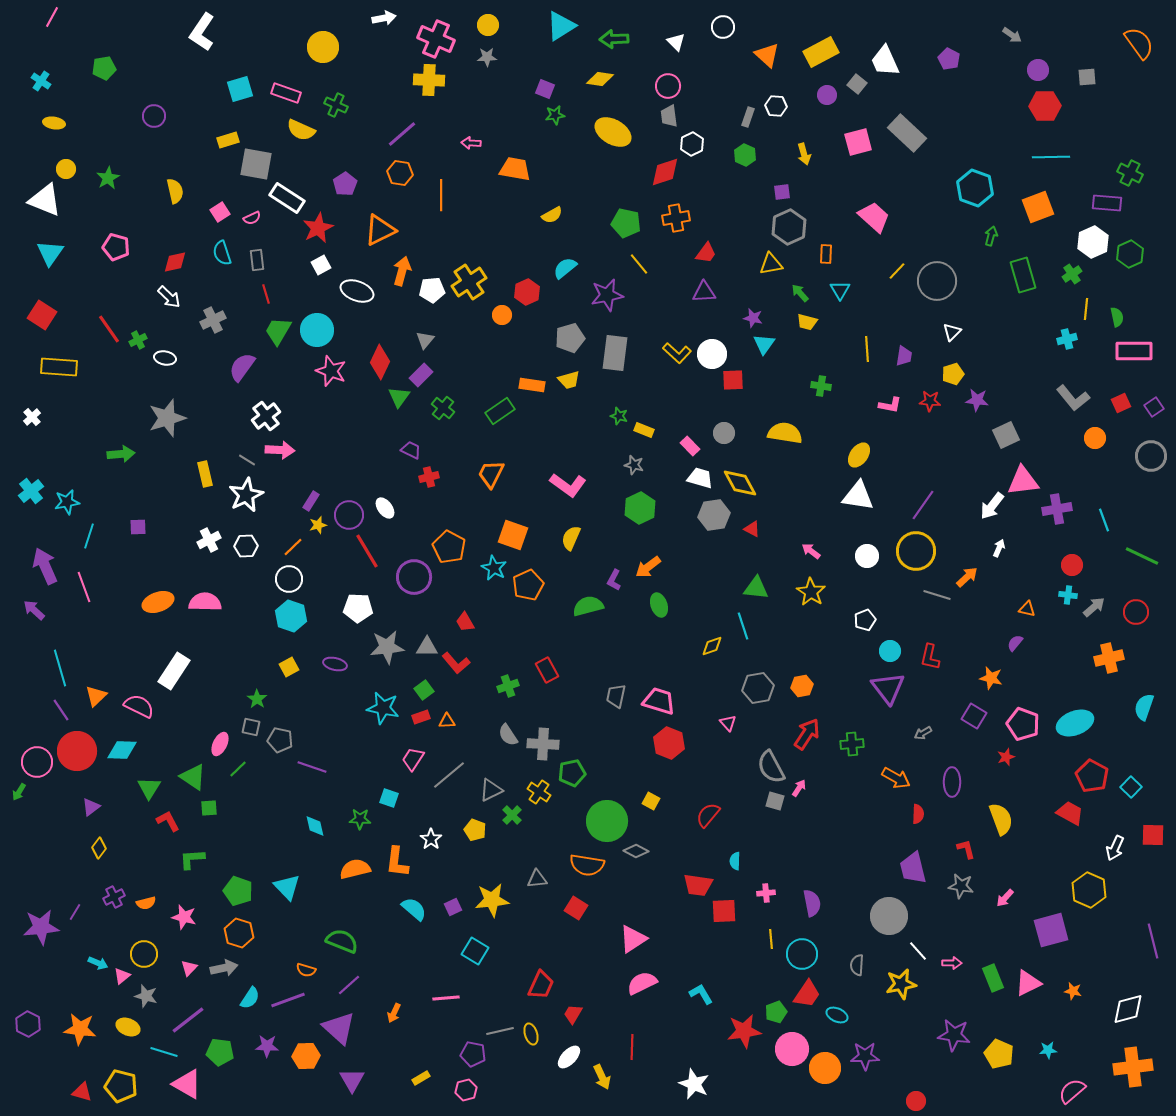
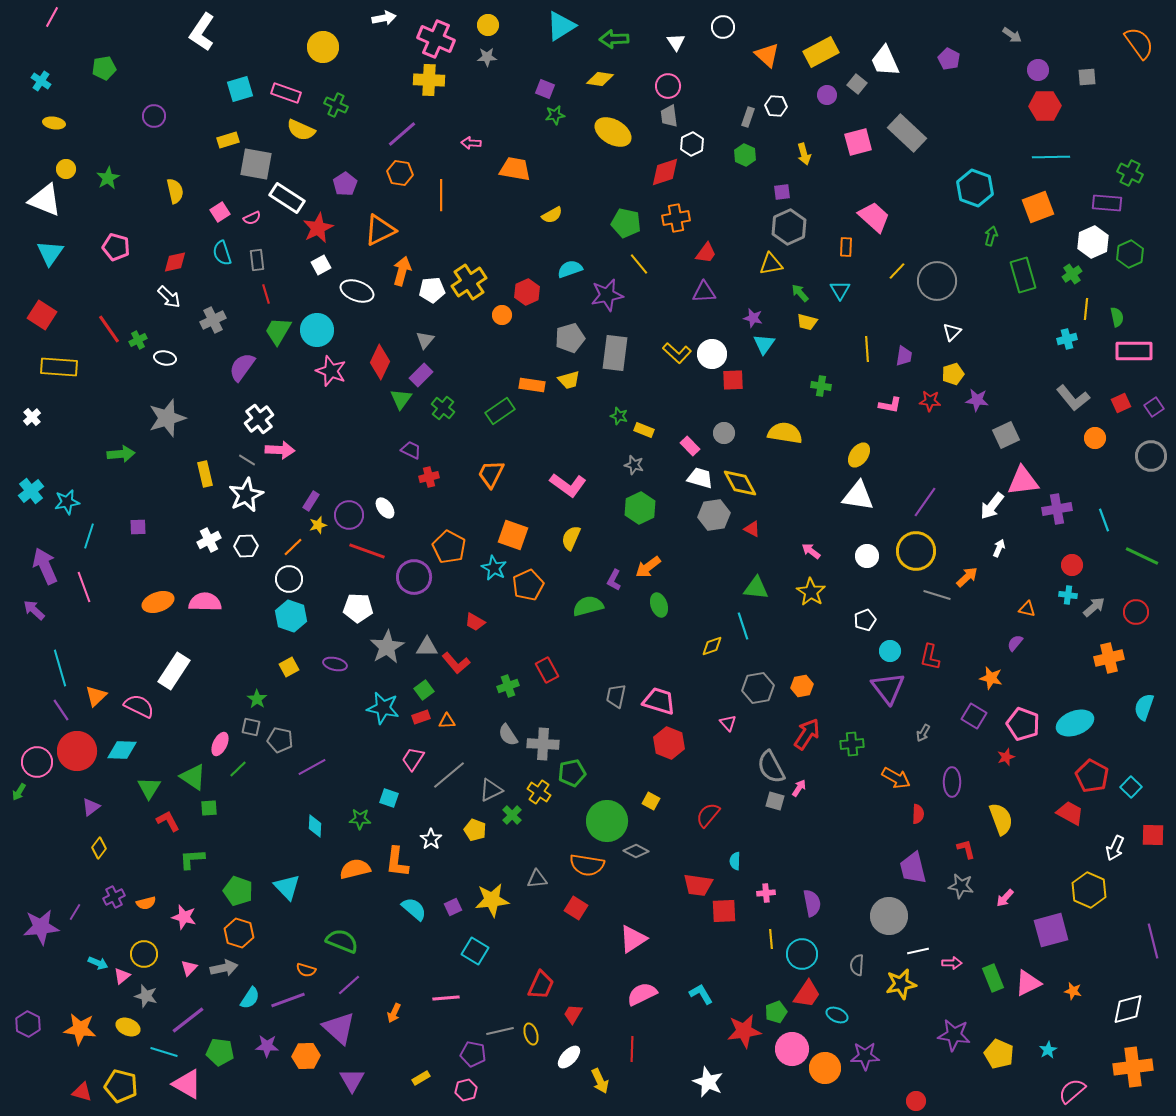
white triangle at (676, 42): rotated 12 degrees clockwise
orange rectangle at (826, 254): moved 20 px right, 7 px up
cyan semicircle at (565, 268): moved 5 px right, 1 px down; rotated 20 degrees clockwise
green triangle at (399, 397): moved 2 px right, 2 px down
white cross at (266, 416): moved 7 px left, 3 px down
purple line at (923, 505): moved 2 px right, 3 px up
red line at (367, 551): rotated 39 degrees counterclockwise
red trapezoid at (465, 622): moved 10 px right; rotated 30 degrees counterclockwise
gray star at (387, 647): rotated 24 degrees counterclockwise
gray arrow at (923, 733): rotated 30 degrees counterclockwise
purple line at (312, 767): rotated 48 degrees counterclockwise
cyan diamond at (315, 826): rotated 15 degrees clockwise
white line at (918, 951): rotated 60 degrees counterclockwise
pink semicircle at (642, 983): moved 11 px down
red line at (632, 1047): moved 2 px down
cyan star at (1048, 1050): rotated 24 degrees counterclockwise
yellow arrow at (602, 1077): moved 2 px left, 4 px down
white star at (694, 1084): moved 14 px right, 2 px up
